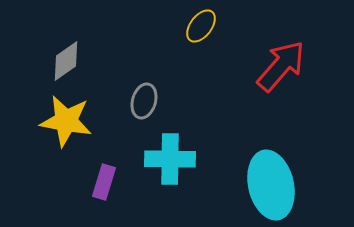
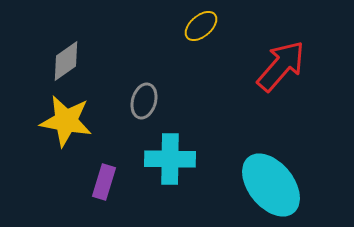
yellow ellipse: rotated 12 degrees clockwise
cyan ellipse: rotated 26 degrees counterclockwise
